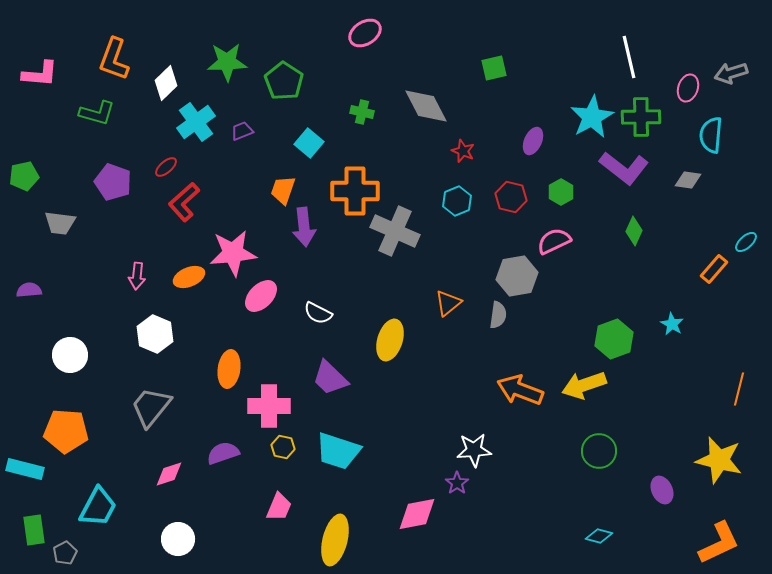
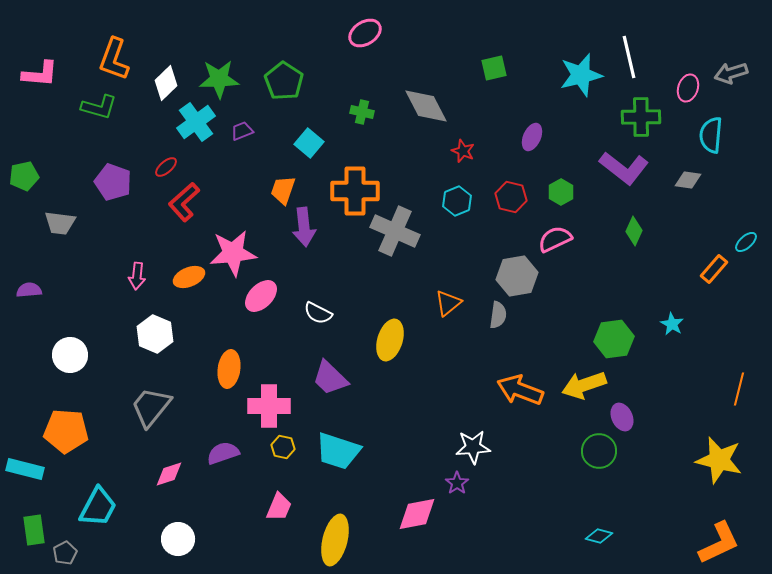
green star at (227, 62): moved 8 px left, 17 px down
green L-shape at (97, 113): moved 2 px right, 6 px up
cyan star at (592, 117): moved 11 px left, 42 px up; rotated 15 degrees clockwise
purple ellipse at (533, 141): moved 1 px left, 4 px up
pink semicircle at (554, 241): moved 1 px right, 2 px up
green hexagon at (614, 339): rotated 12 degrees clockwise
white star at (474, 450): moved 1 px left, 3 px up
purple ellipse at (662, 490): moved 40 px left, 73 px up
